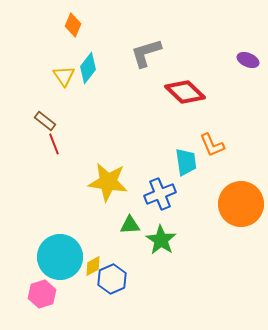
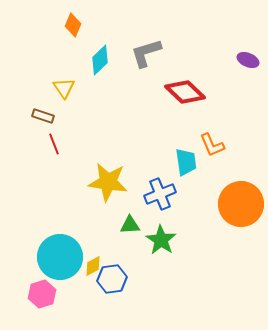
cyan diamond: moved 12 px right, 8 px up; rotated 8 degrees clockwise
yellow triangle: moved 12 px down
brown rectangle: moved 2 px left, 5 px up; rotated 20 degrees counterclockwise
blue hexagon: rotated 16 degrees clockwise
